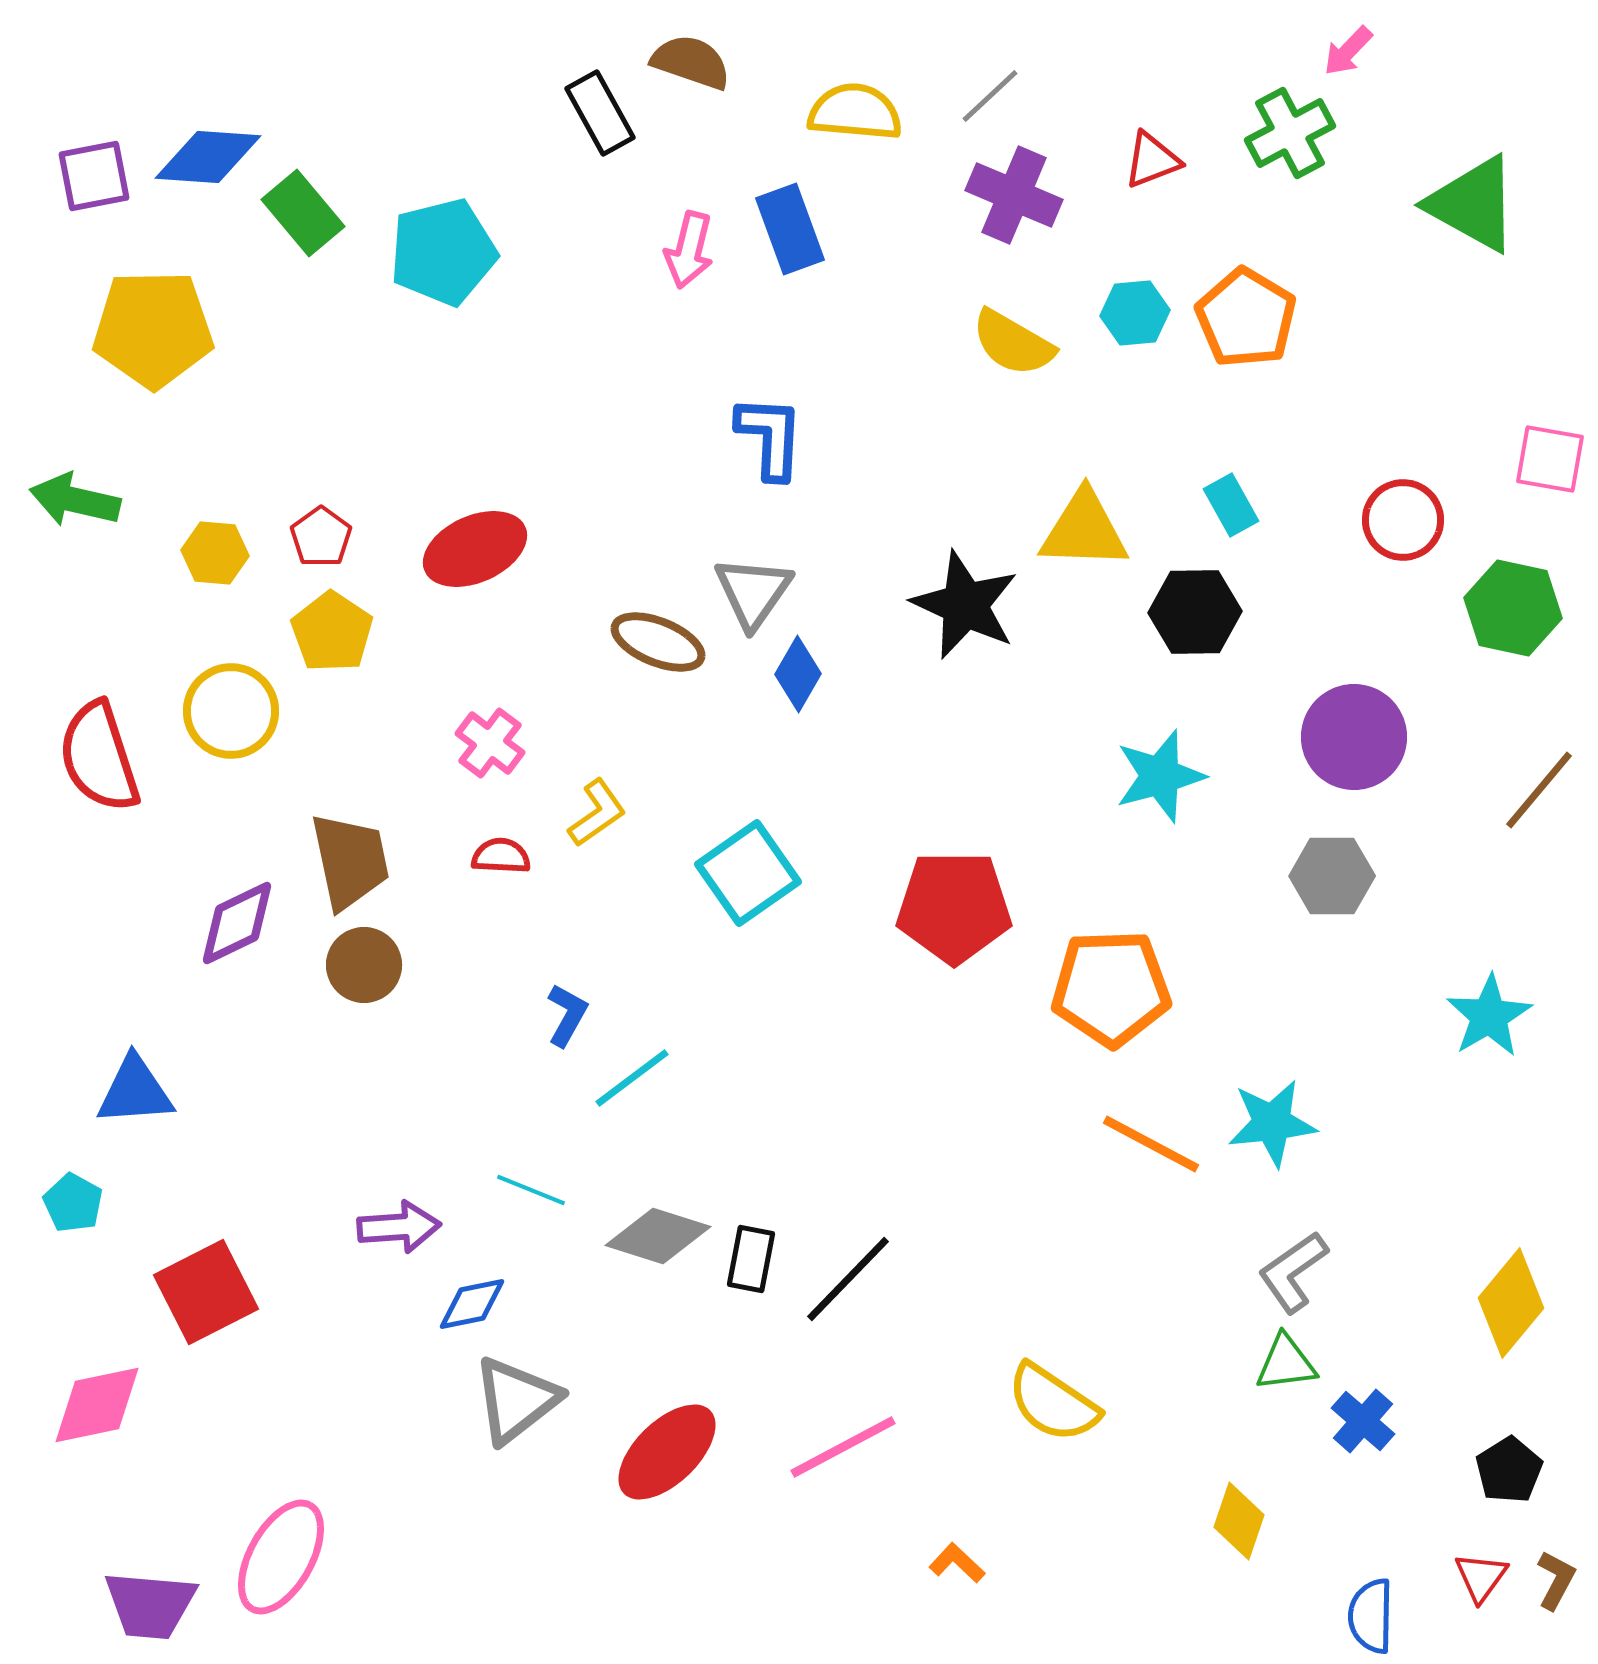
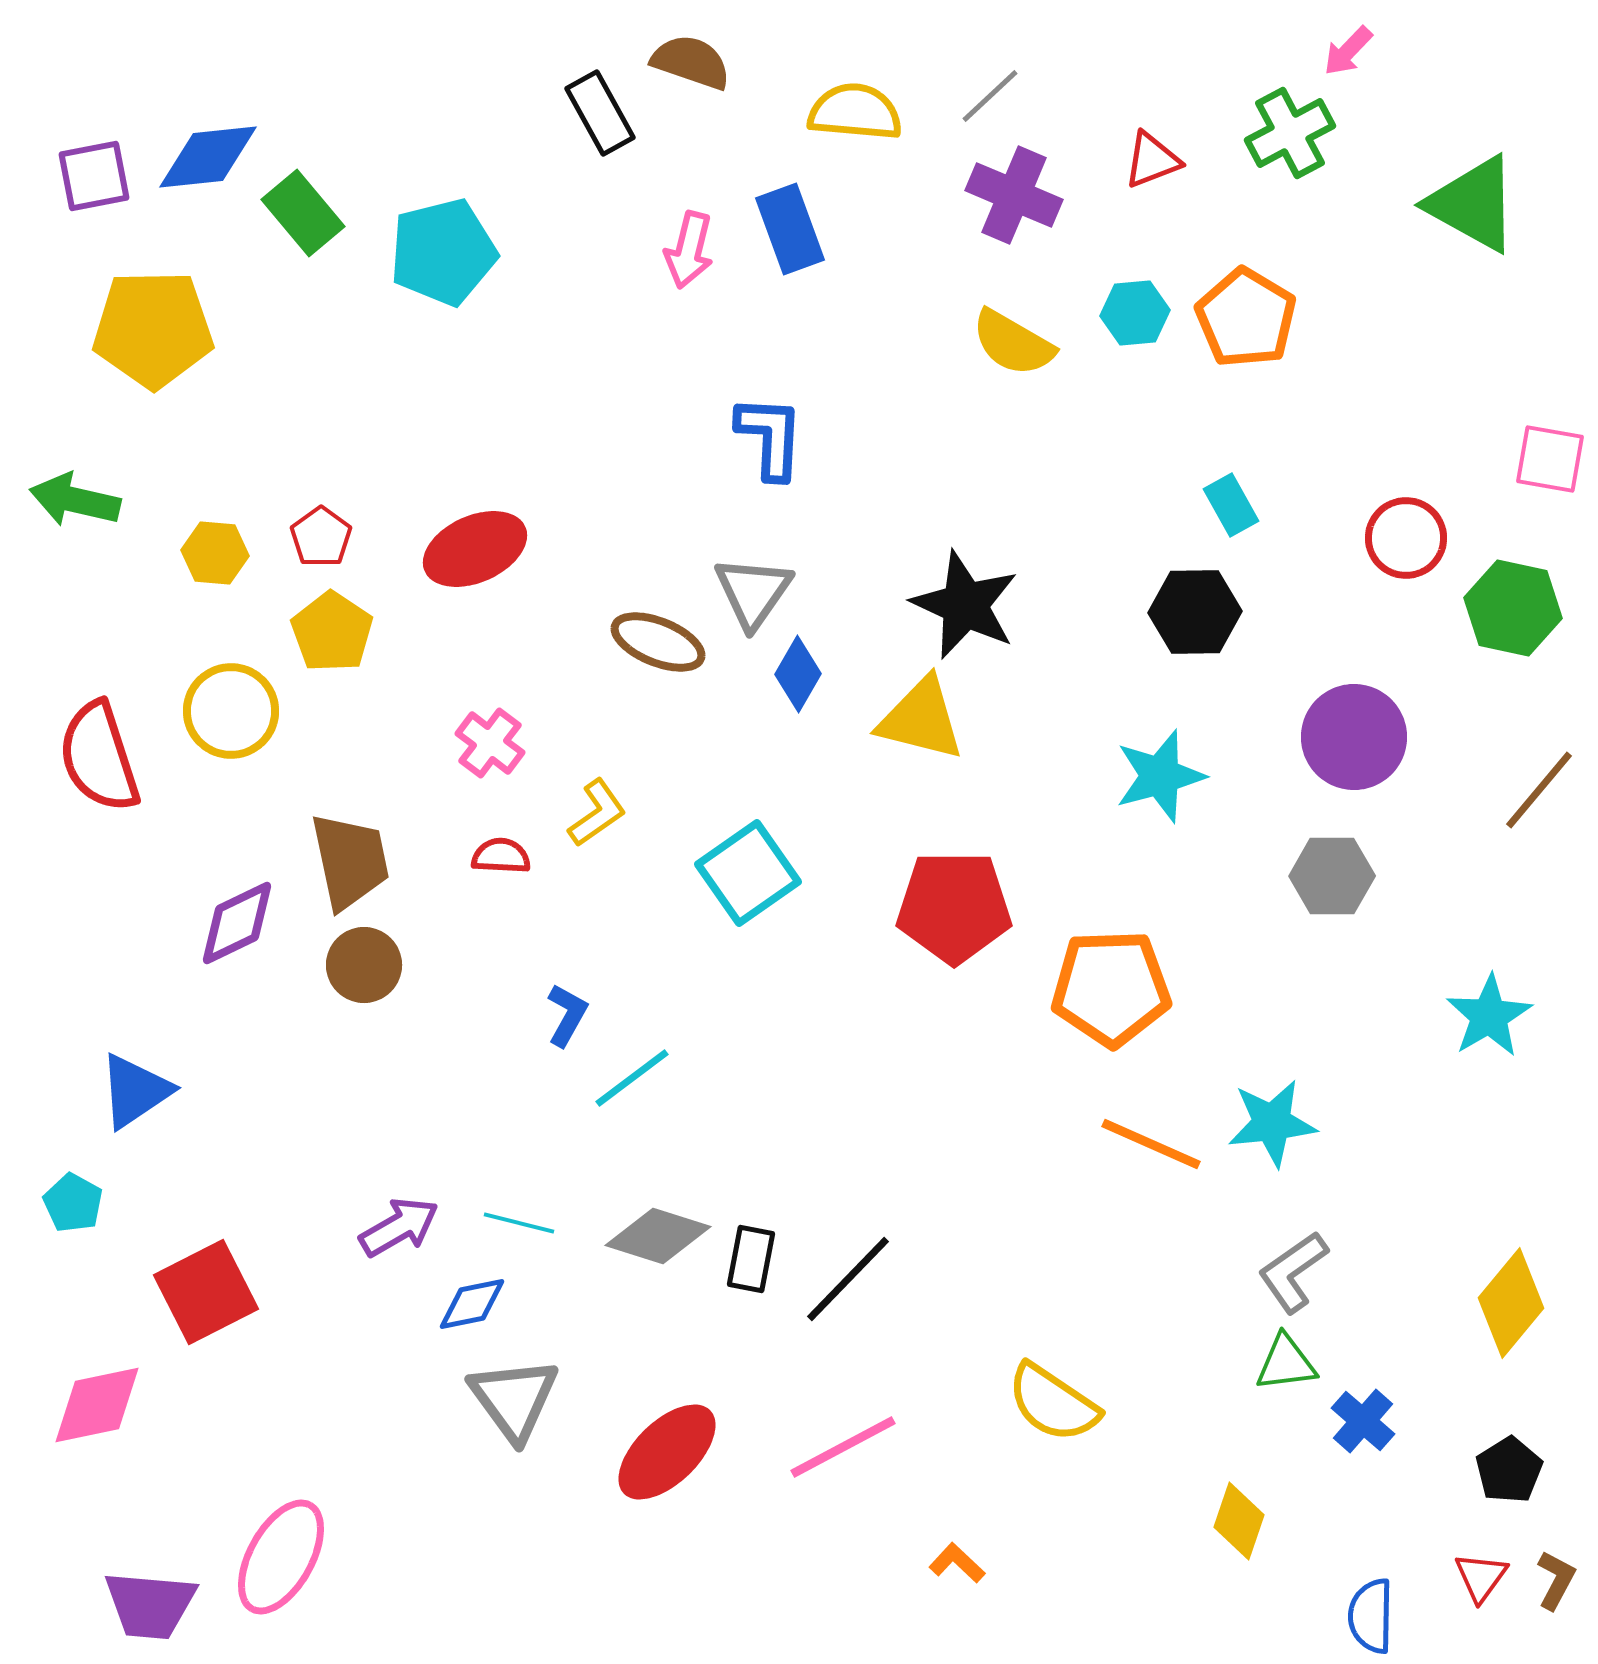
blue diamond at (208, 157): rotated 10 degrees counterclockwise
red circle at (1403, 520): moved 3 px right, 18 px down
yellow triangle at (1084, 530): moved 163 px left, 189 px down; rotated 12 degrees clockwise
blue triangle at (135, 1091): rotated 30 degrees counterclockwise
orange line at (1151, 1144): rotated 4 degrees counterclockwise
cyan line at (531, 1190): moved 12 px left, 33 px down; rotated 8 degrees counterclockwise
purple arrow at (399, 1227): rotated 26 degrees counterclockwise
gray triangle at (516, 1400): moved 2 px left, 1 px up; rotated 28 degrees counterclockwise
